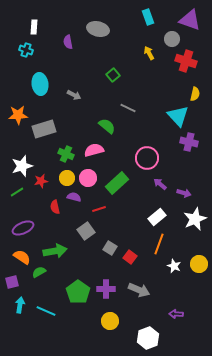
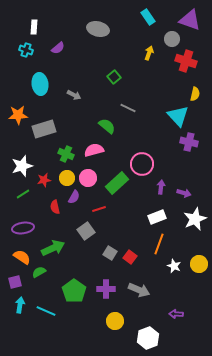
cyan rectangle at (148, 17): rotated 14 degrees counterclockwise
purple semicircle at (68, 42): moved 10 px left, 6 px down; rotated 120 degrees counterclockwise
yellow arrow at (149, 53): rotated 48 degrees clockwise
green square at (113, 75): moved 1 px right, 2 px down
pink circle at (147, 158): moved 5 px left, 6 px down
red star at (41, 181): moved 3 px right, 1 px up
purple arrow at (160, 184): moved 1 px right, 3 px down; rotated 56 degrees clockwise
green line at (17, 192): moved 6 px right, 2 px down
purple semicircle at (74, 197): rotated 104 degrees clockwise
white rectangle at (157, 217): rotated 18 degrees clockwise
purple ellipse at (23, 228): rotated 15 degrees clockwise
gray square at (110, 248): moved 5 px down
green arrow at (55, 251): moved 2 px left, 3 px up; rotated 15 degrees counterclockwise
purple square at (12, 282): moved 3 px right
green pentagon at (78, 292): moved 4 px left, 1 px up
yellow circle at (110, 321): moved 5 px right
